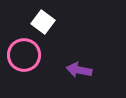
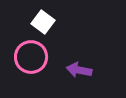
pink circle: moved 7 px right, 2 px down
